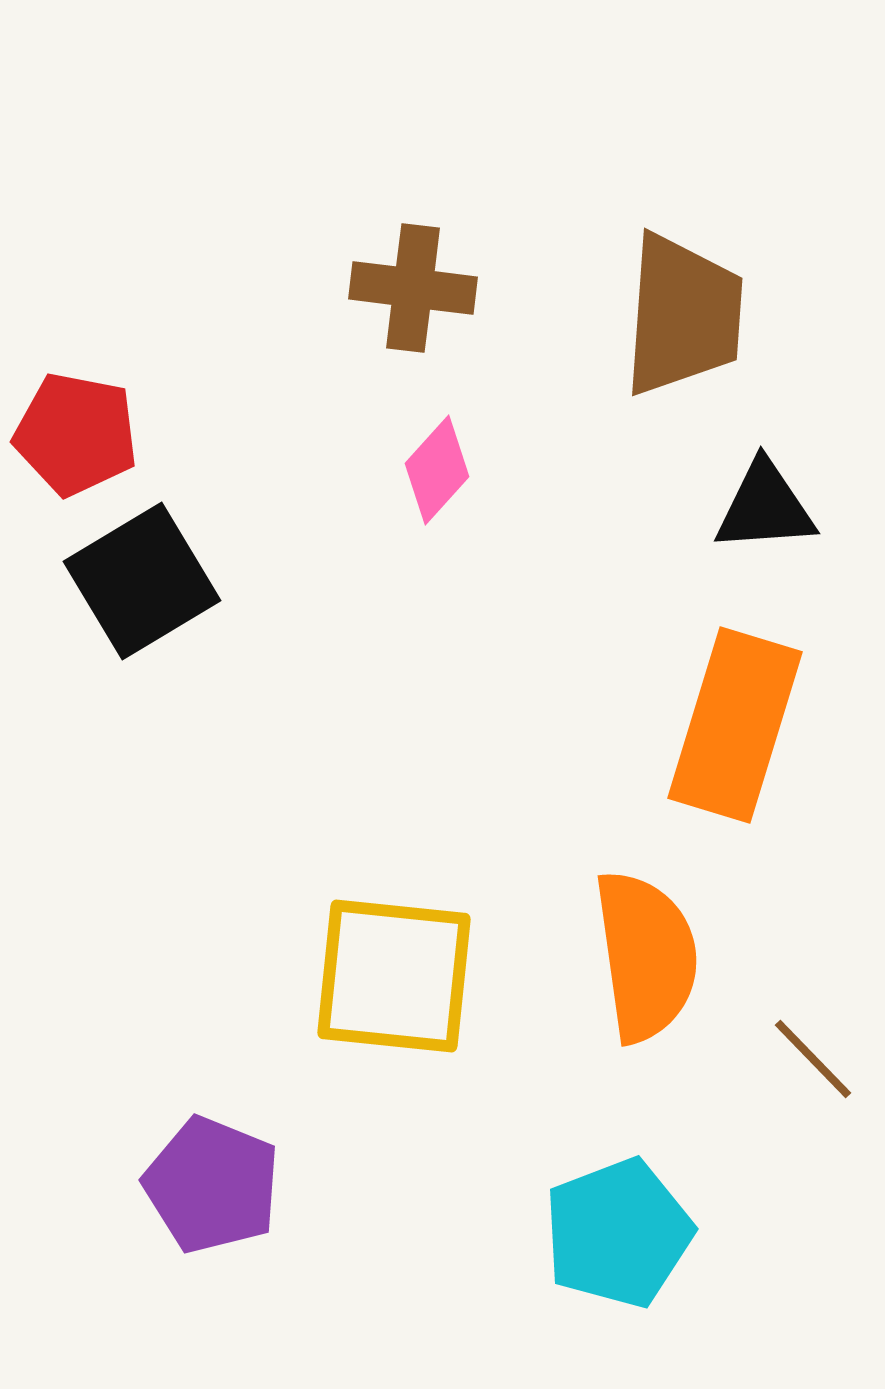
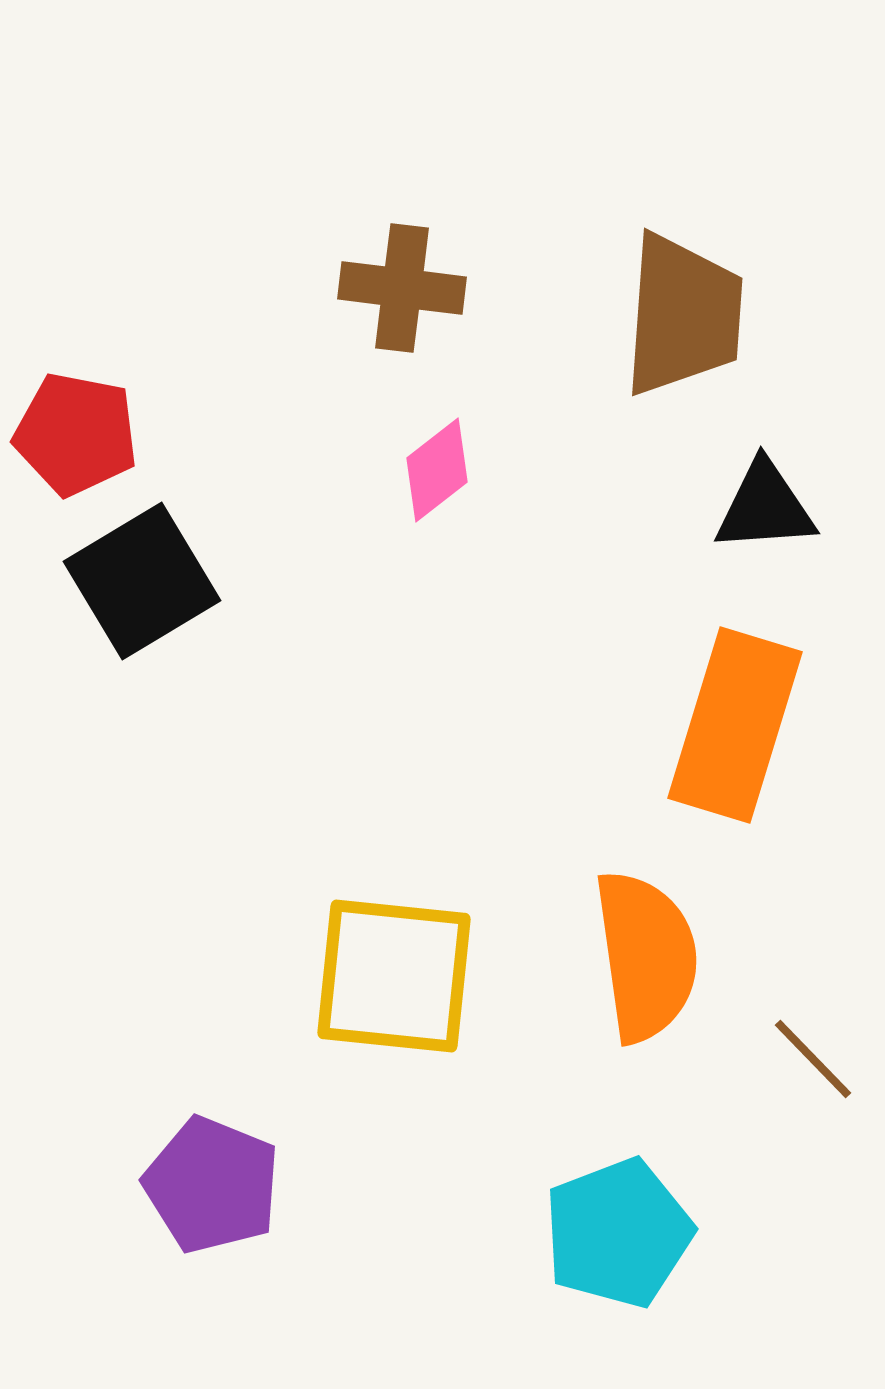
brown cross: moved 11 px left
pink diamond: rotated 10 degrees clockwise
